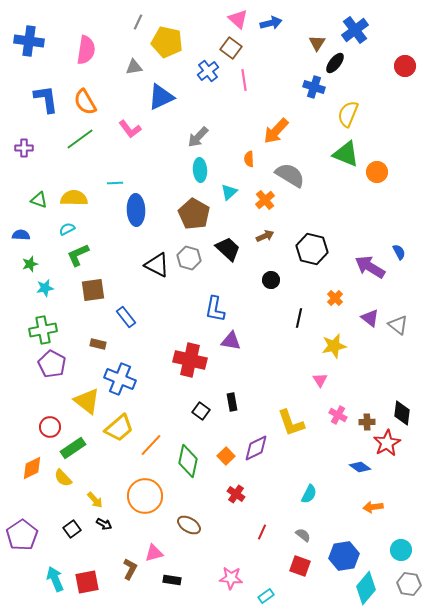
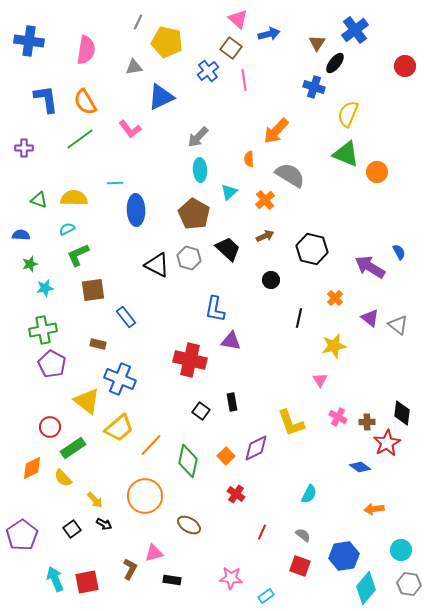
blue arrow at (271, 23): moved 2 px left, 11 px down
pink cross at (338, 415): moved 2 px down
orange arrow at (373, 507): moved 1 px right, 2 px down
